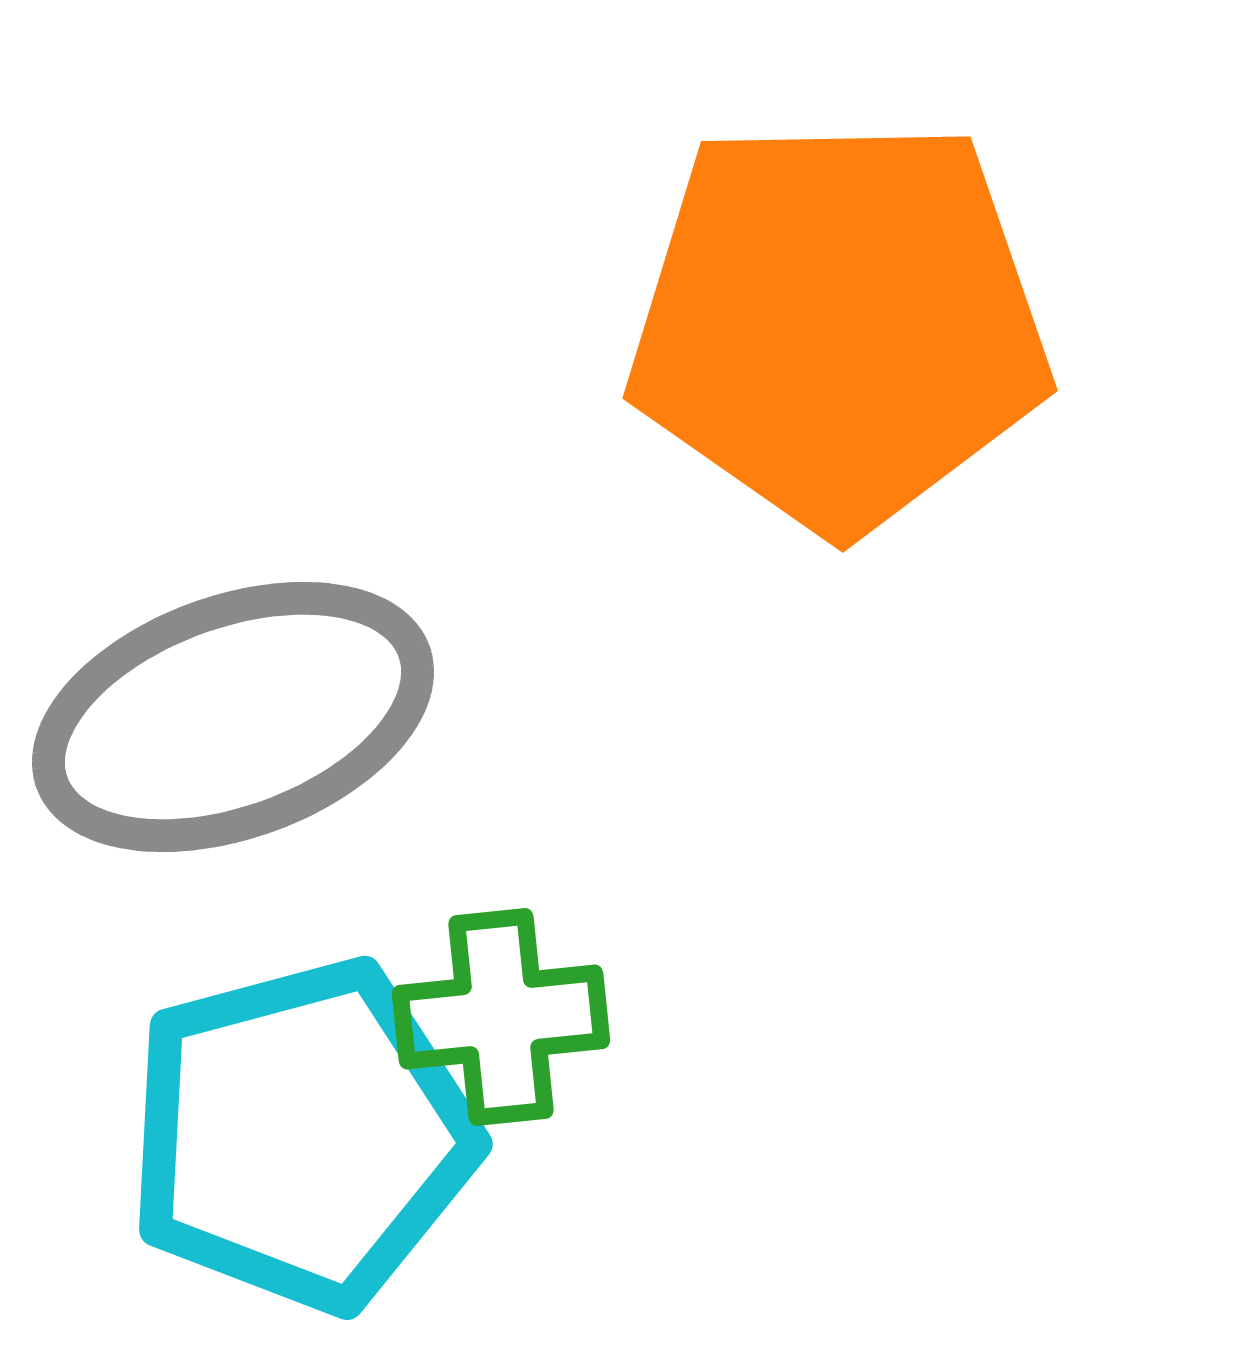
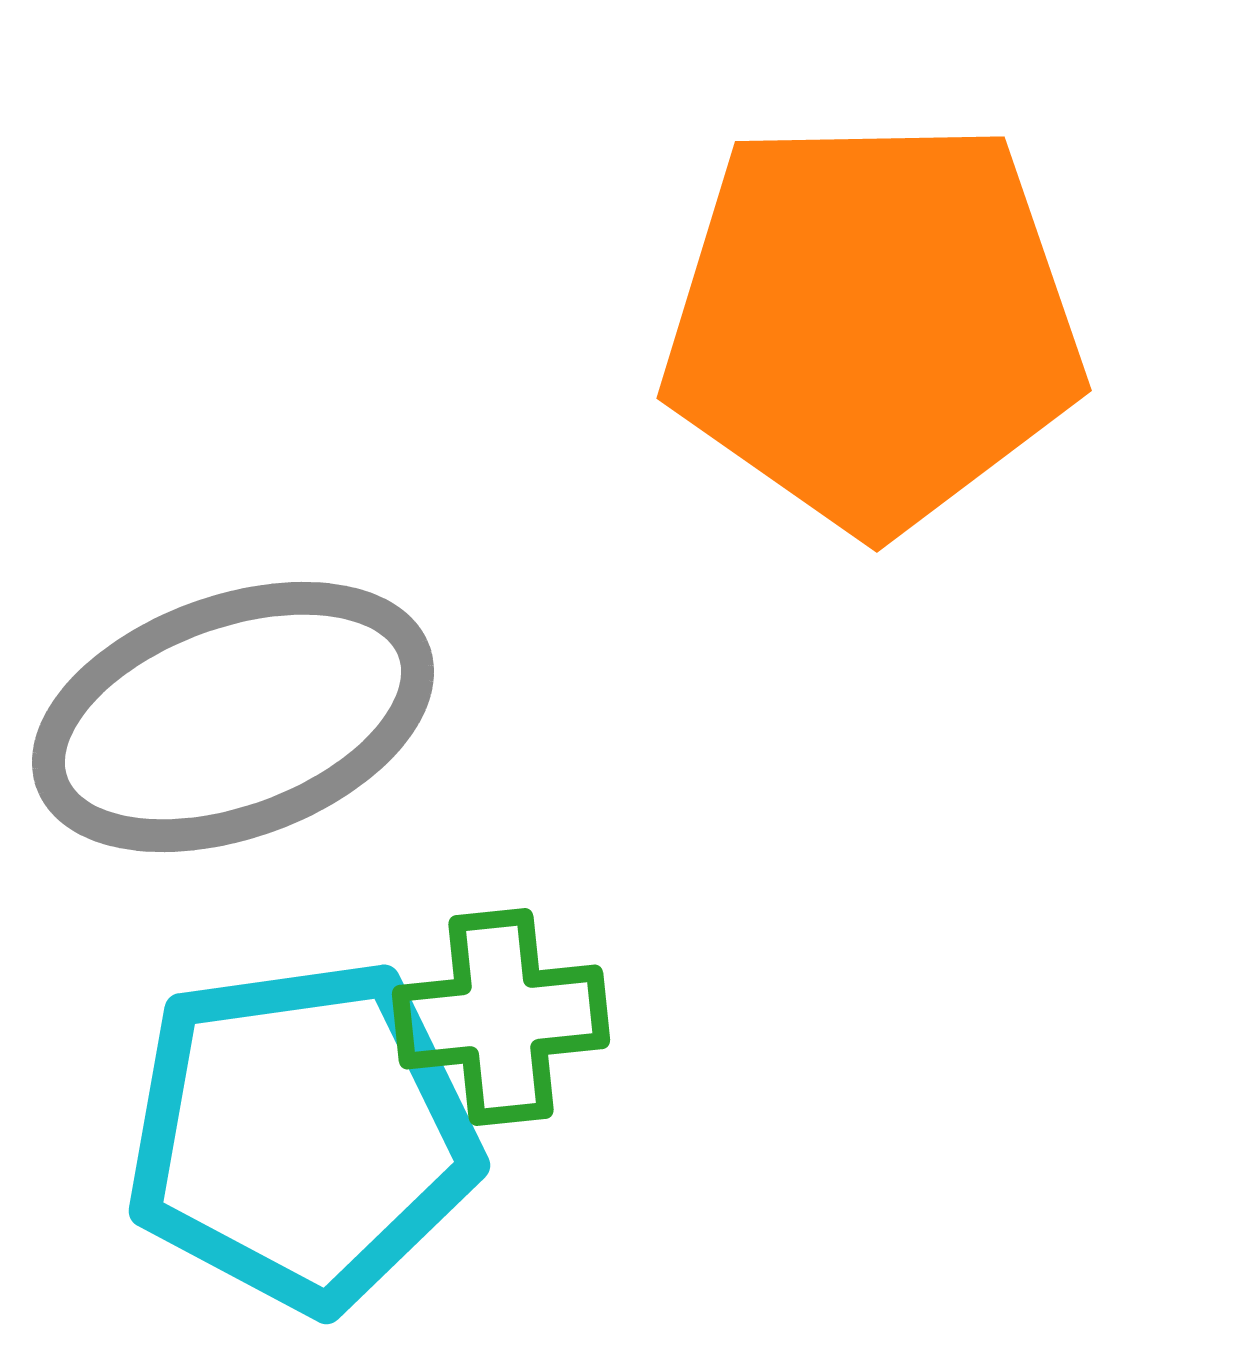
orange pentagon: moved 34 px right
cyan pentagon: rotated 7 degrees clockwise
